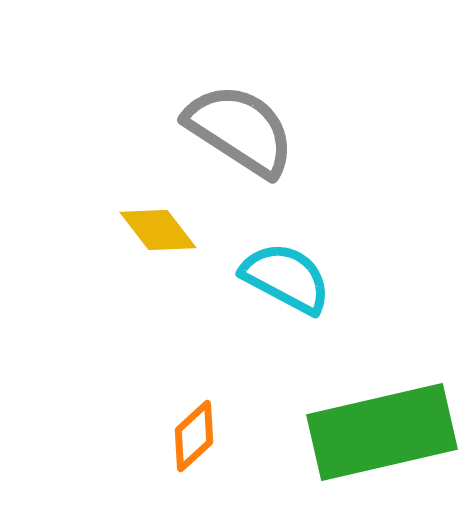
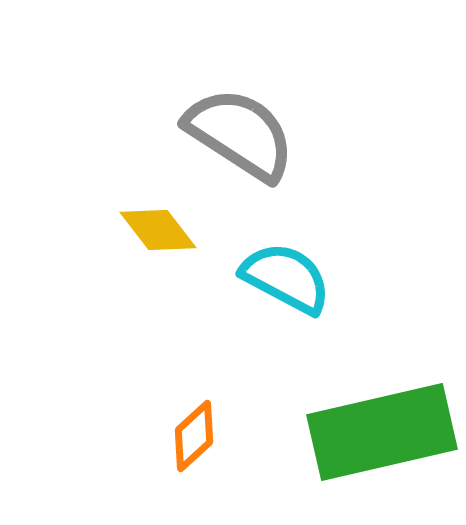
gray semicircle: moved 4 px down
